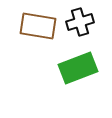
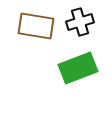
brown rectangle: moved 2 px left
